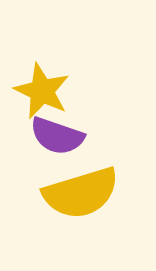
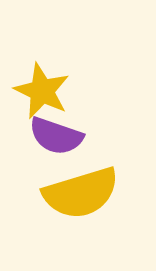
purple semicircle: moved 1 px left
